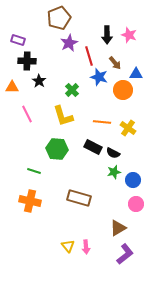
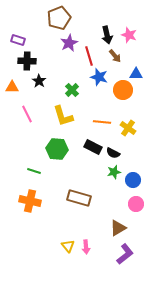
black arrow: rotated 12 degrees counterclockwise
brown arrow: moved 7 px up
